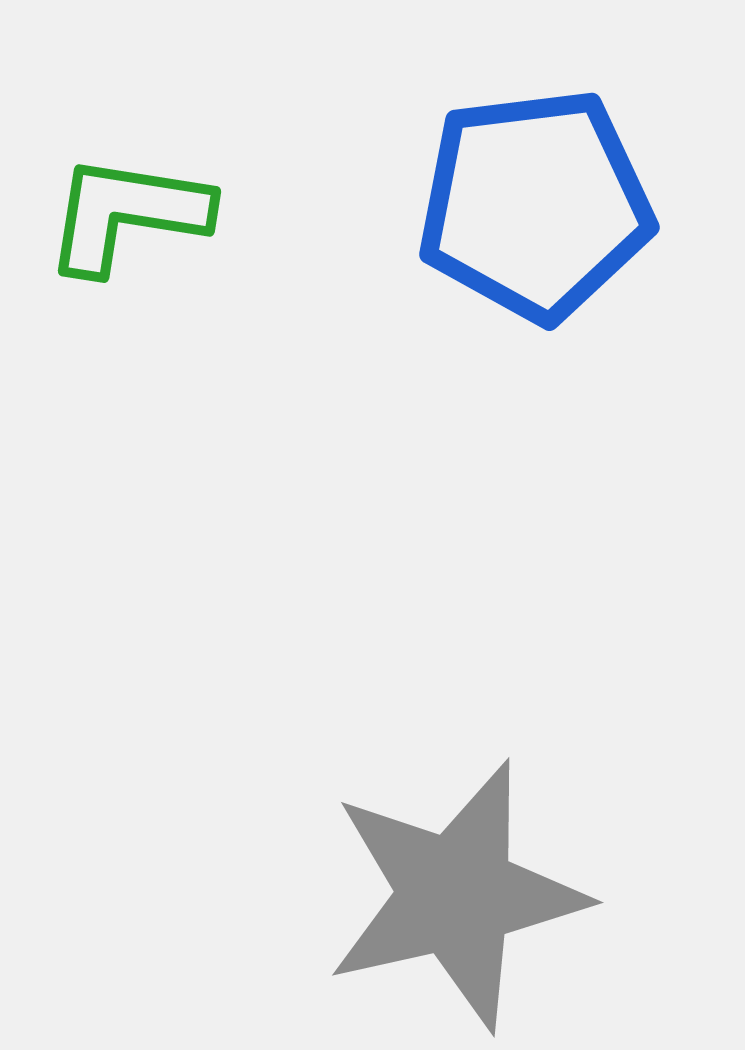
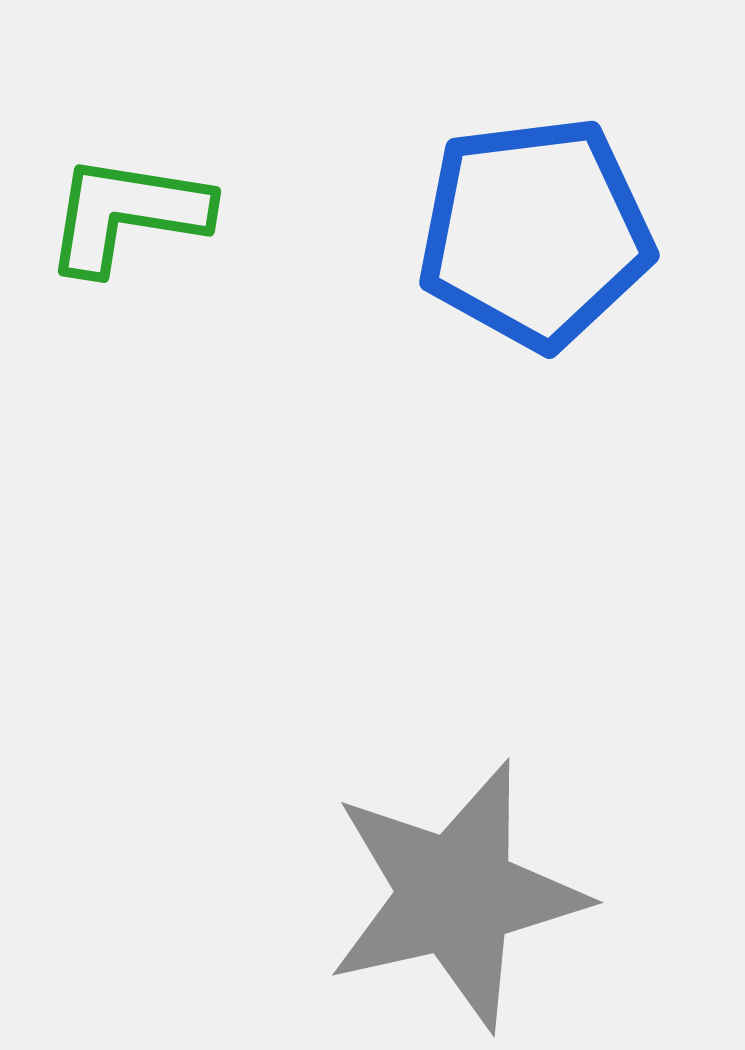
blue pentagon: moved 28 px down
